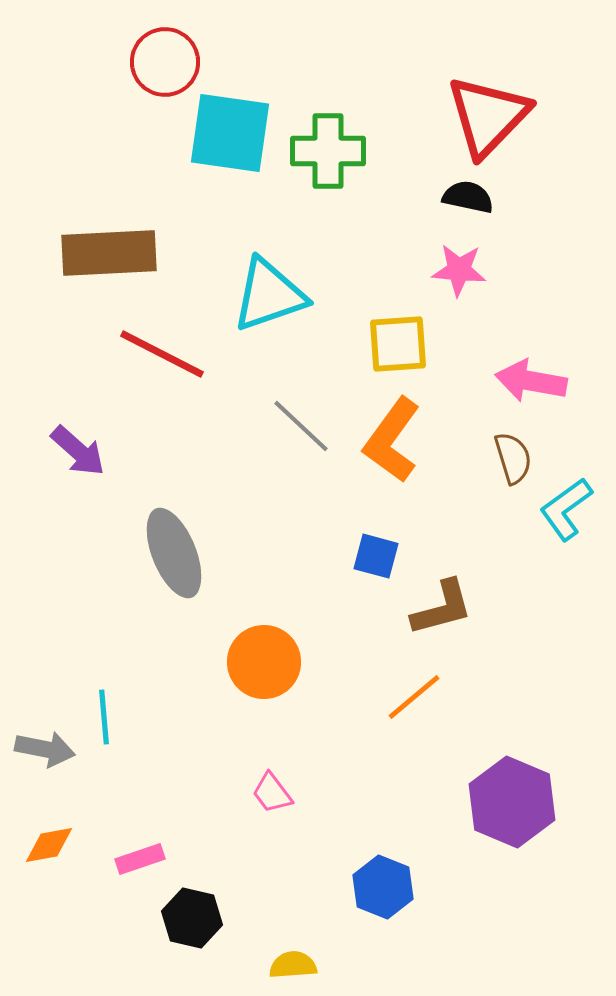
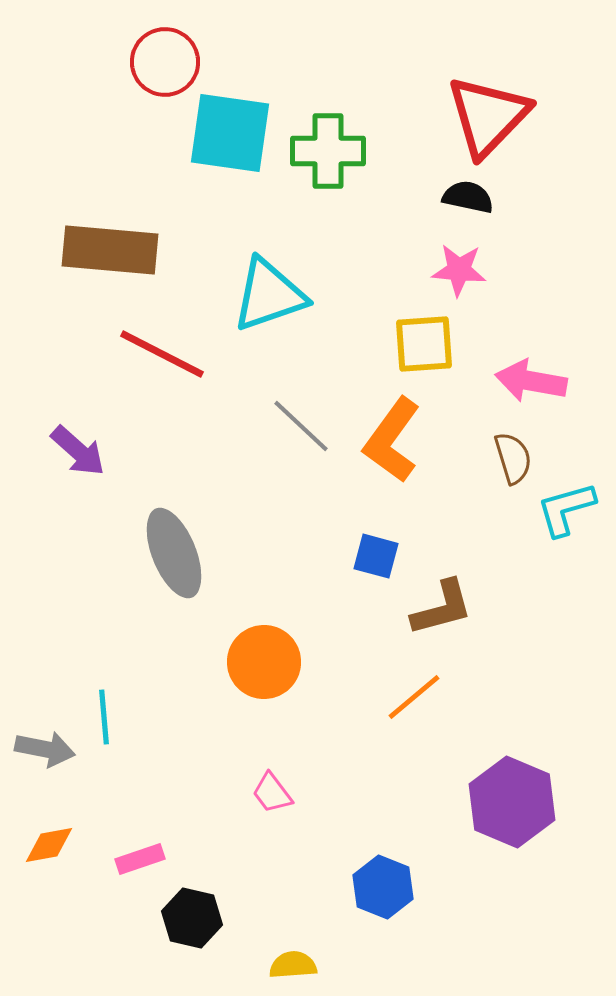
brown rectangle: moved 1 px right, 3 px up; rotated 8 degrees clockwise
yellow square: moved 26 px right
cyan L-shape: rotated 20 degrees clockwise
